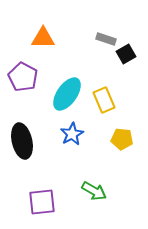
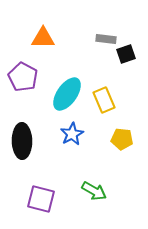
gray rectangle: rotated 12 degrees counterclockwise
black square: rotated 12 degrees clockwise
black ellipse: rotated 12 degrees clockwise
purple square: moved 1 px left, 3 px up; rotated 20 degrees clockwise
